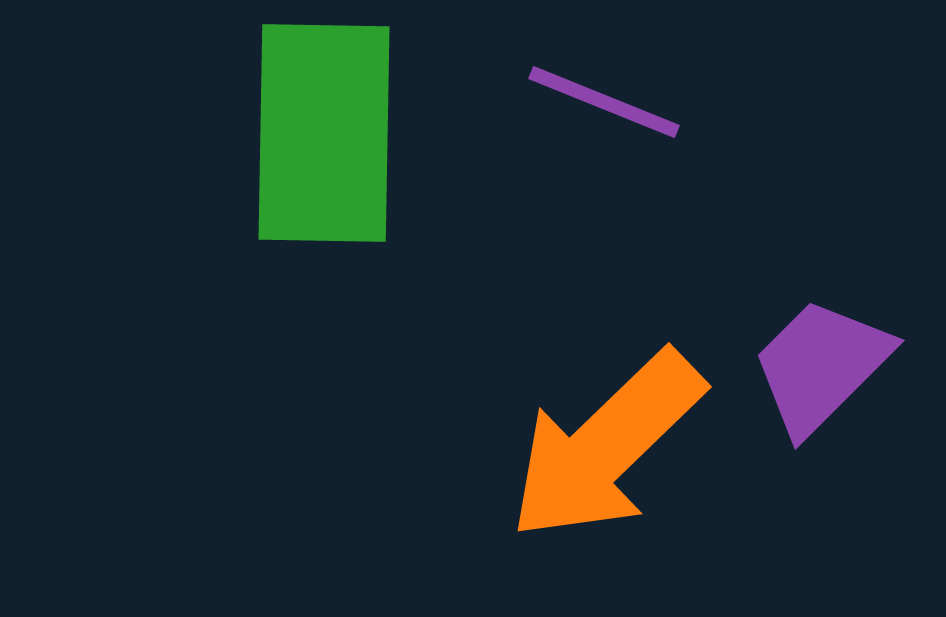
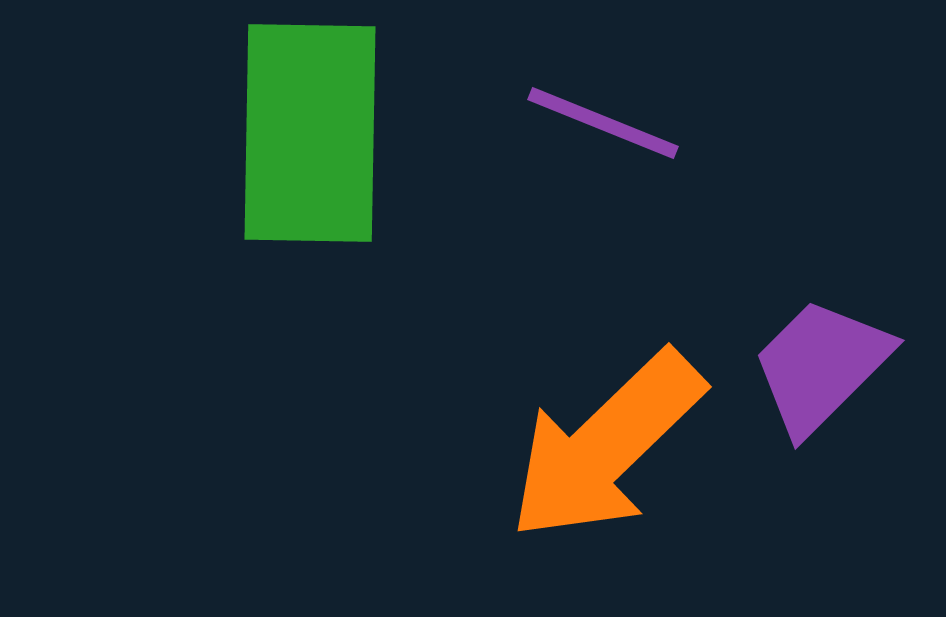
purple line: moved 1 px left, 21 px down
green rectangle: moved 14 px left
